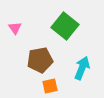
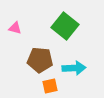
pink triangle: rotated 40 degrees counterclockwise
brown pentagon: rotated 15 degrees clockwise
cyan arrow: moved 8 px left; rotated 65 degrees clockwise
